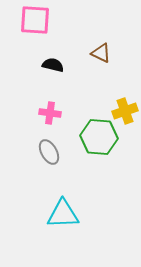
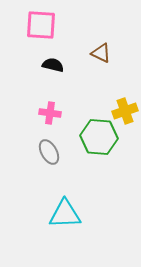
pink square: moved 6 px right, 5 px down
cyan triangle: moved 2 px right
